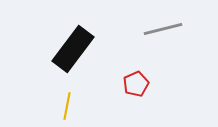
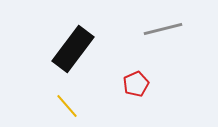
yellow line: rotated 52 degrees counterclockwise
